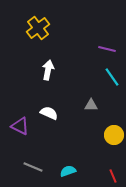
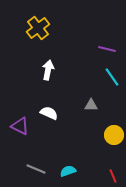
gray line: moved 3 px right, 2 px down
